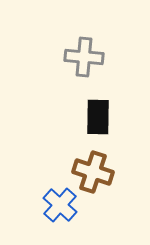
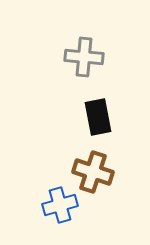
black rectangle: rotated 12 degrees counterclockwise
blue cross: rotated 32 degrees clockwise
